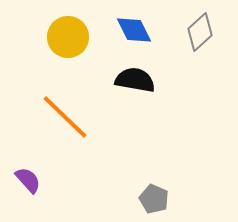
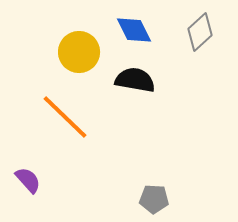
yellow circle: moved 11 px right, 15 px down
gray pentagon: rotated 20 degrees counterclockwise
